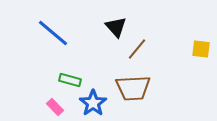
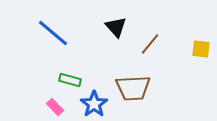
brown line: moved 13 px right, 5 px up
blue star: moved 1 px right, 1 px down
